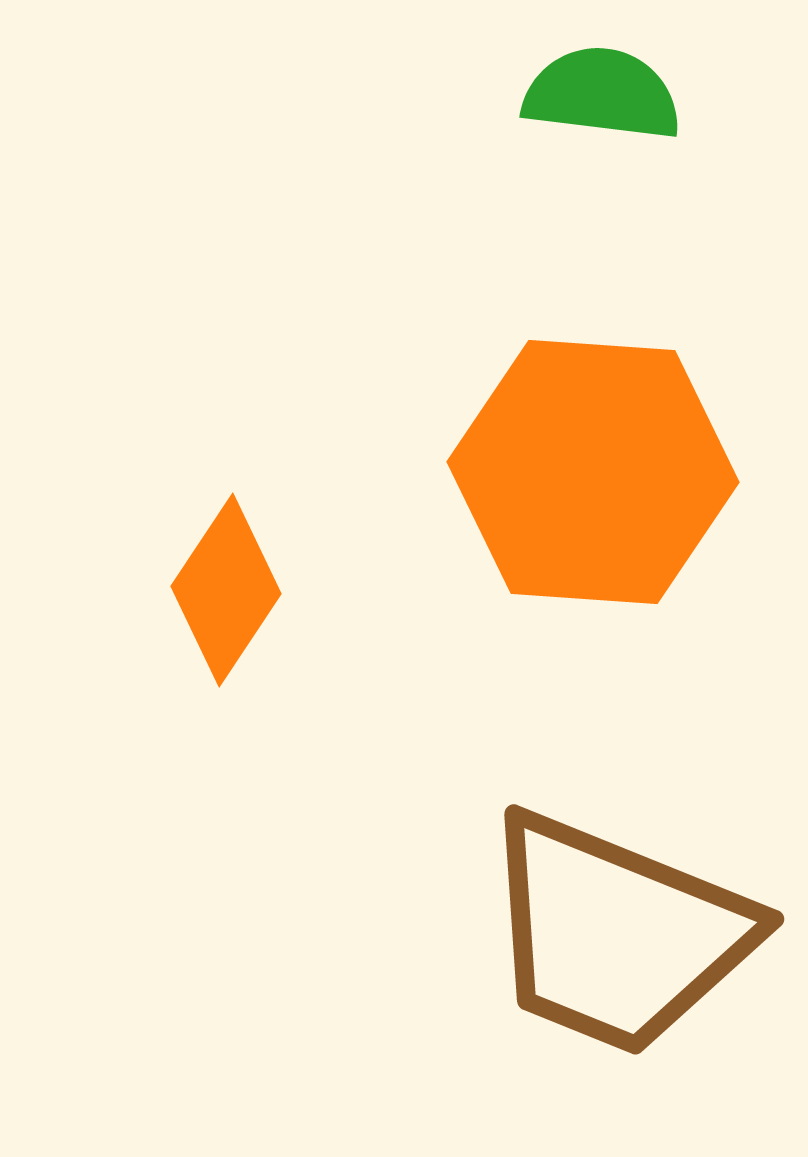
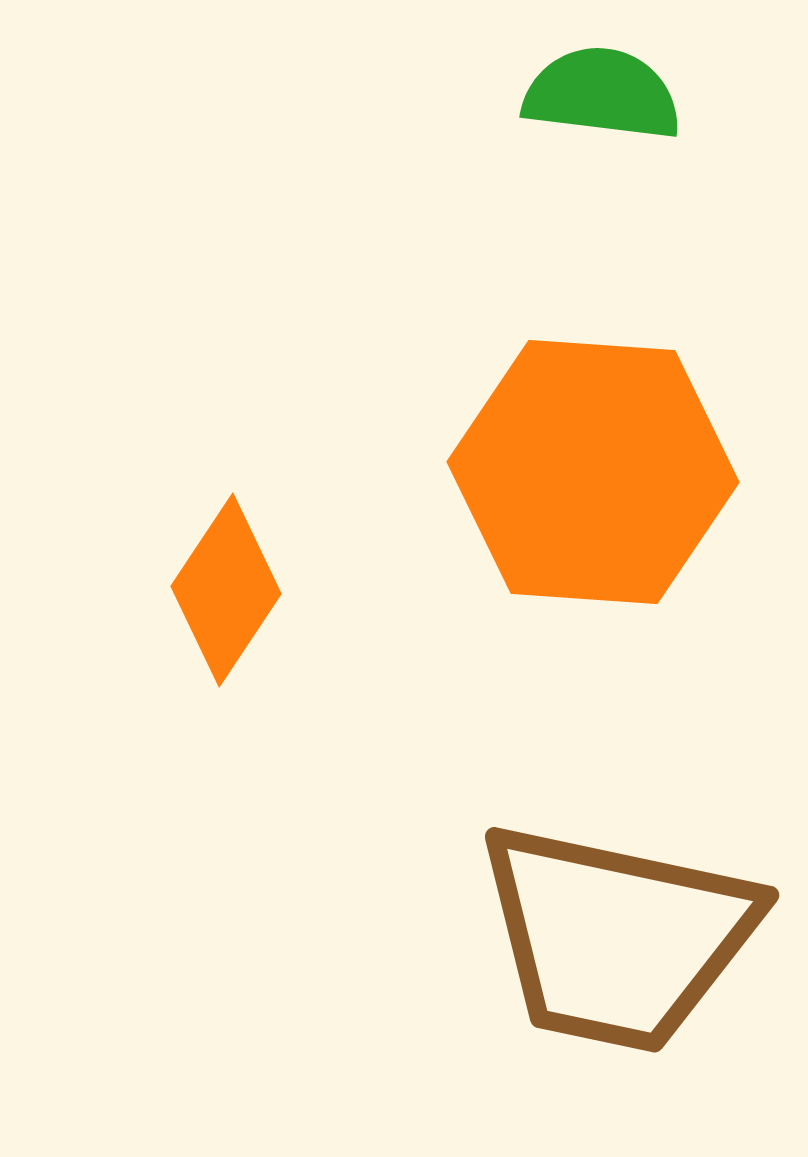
brown trapezoid: moved 3 px down; rotated 10 degrees counterclockwise
